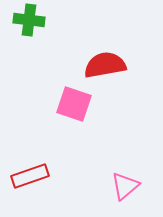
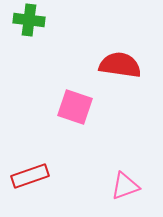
red semicircle: moved 15 px right; rotated 18 degrees clockwise
pink square: moved 1 px right, 3 px down
pink triangle: rotated 20 degrees clockwise
